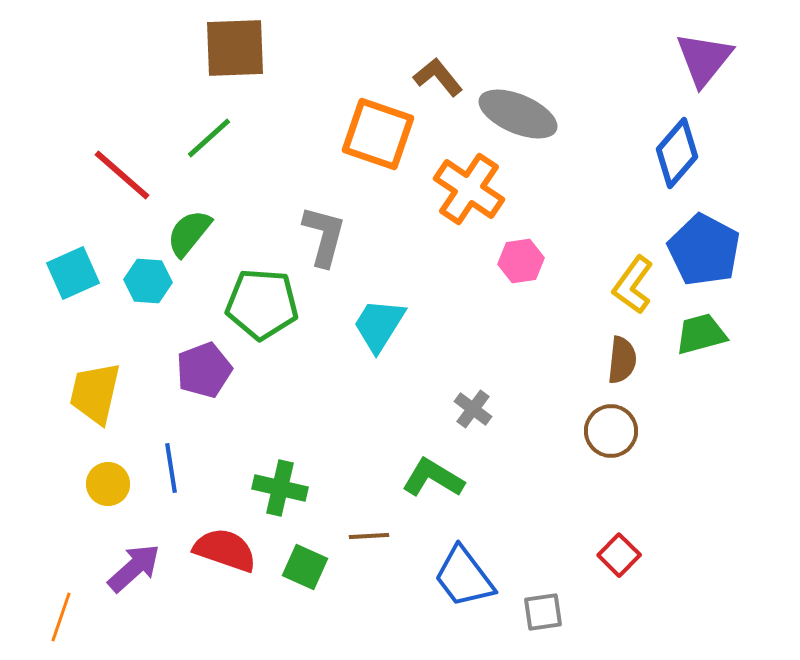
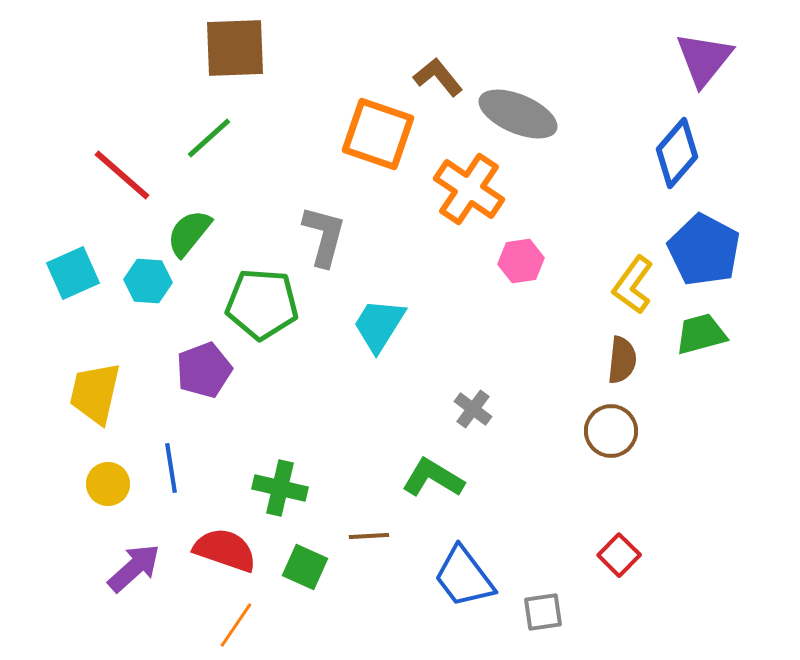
orange line: moved 175 px right, 8 px down; rotated 15 degrees clockwise
